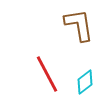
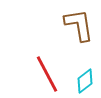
cyan diamond: moved 1 px up
